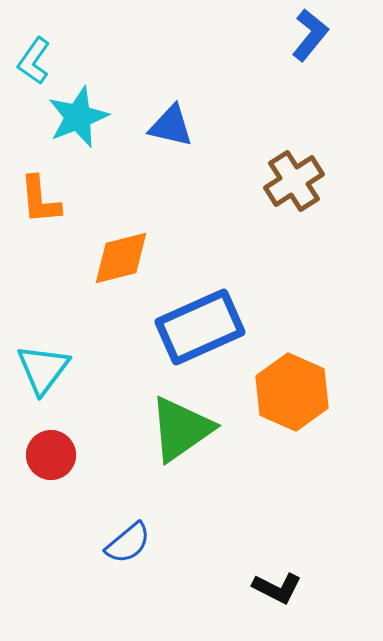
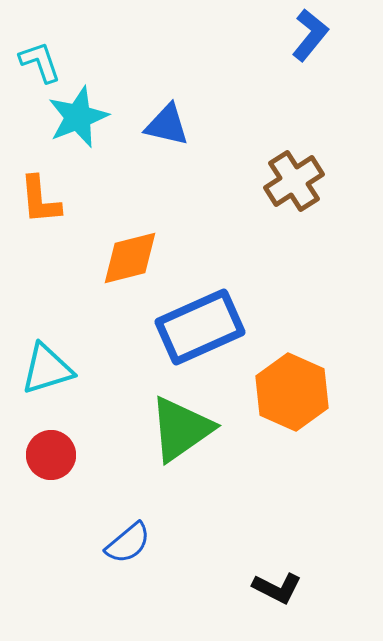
cyan L-shape: moved 6 px right, 1 px down; rotated 126 degrees clockwise
blue triangle: moved 4 px left, 1 px up
orange diamond: moved 9 px right
cyan triangle: moved 4 px right; rotated 36 degrees clockwise
